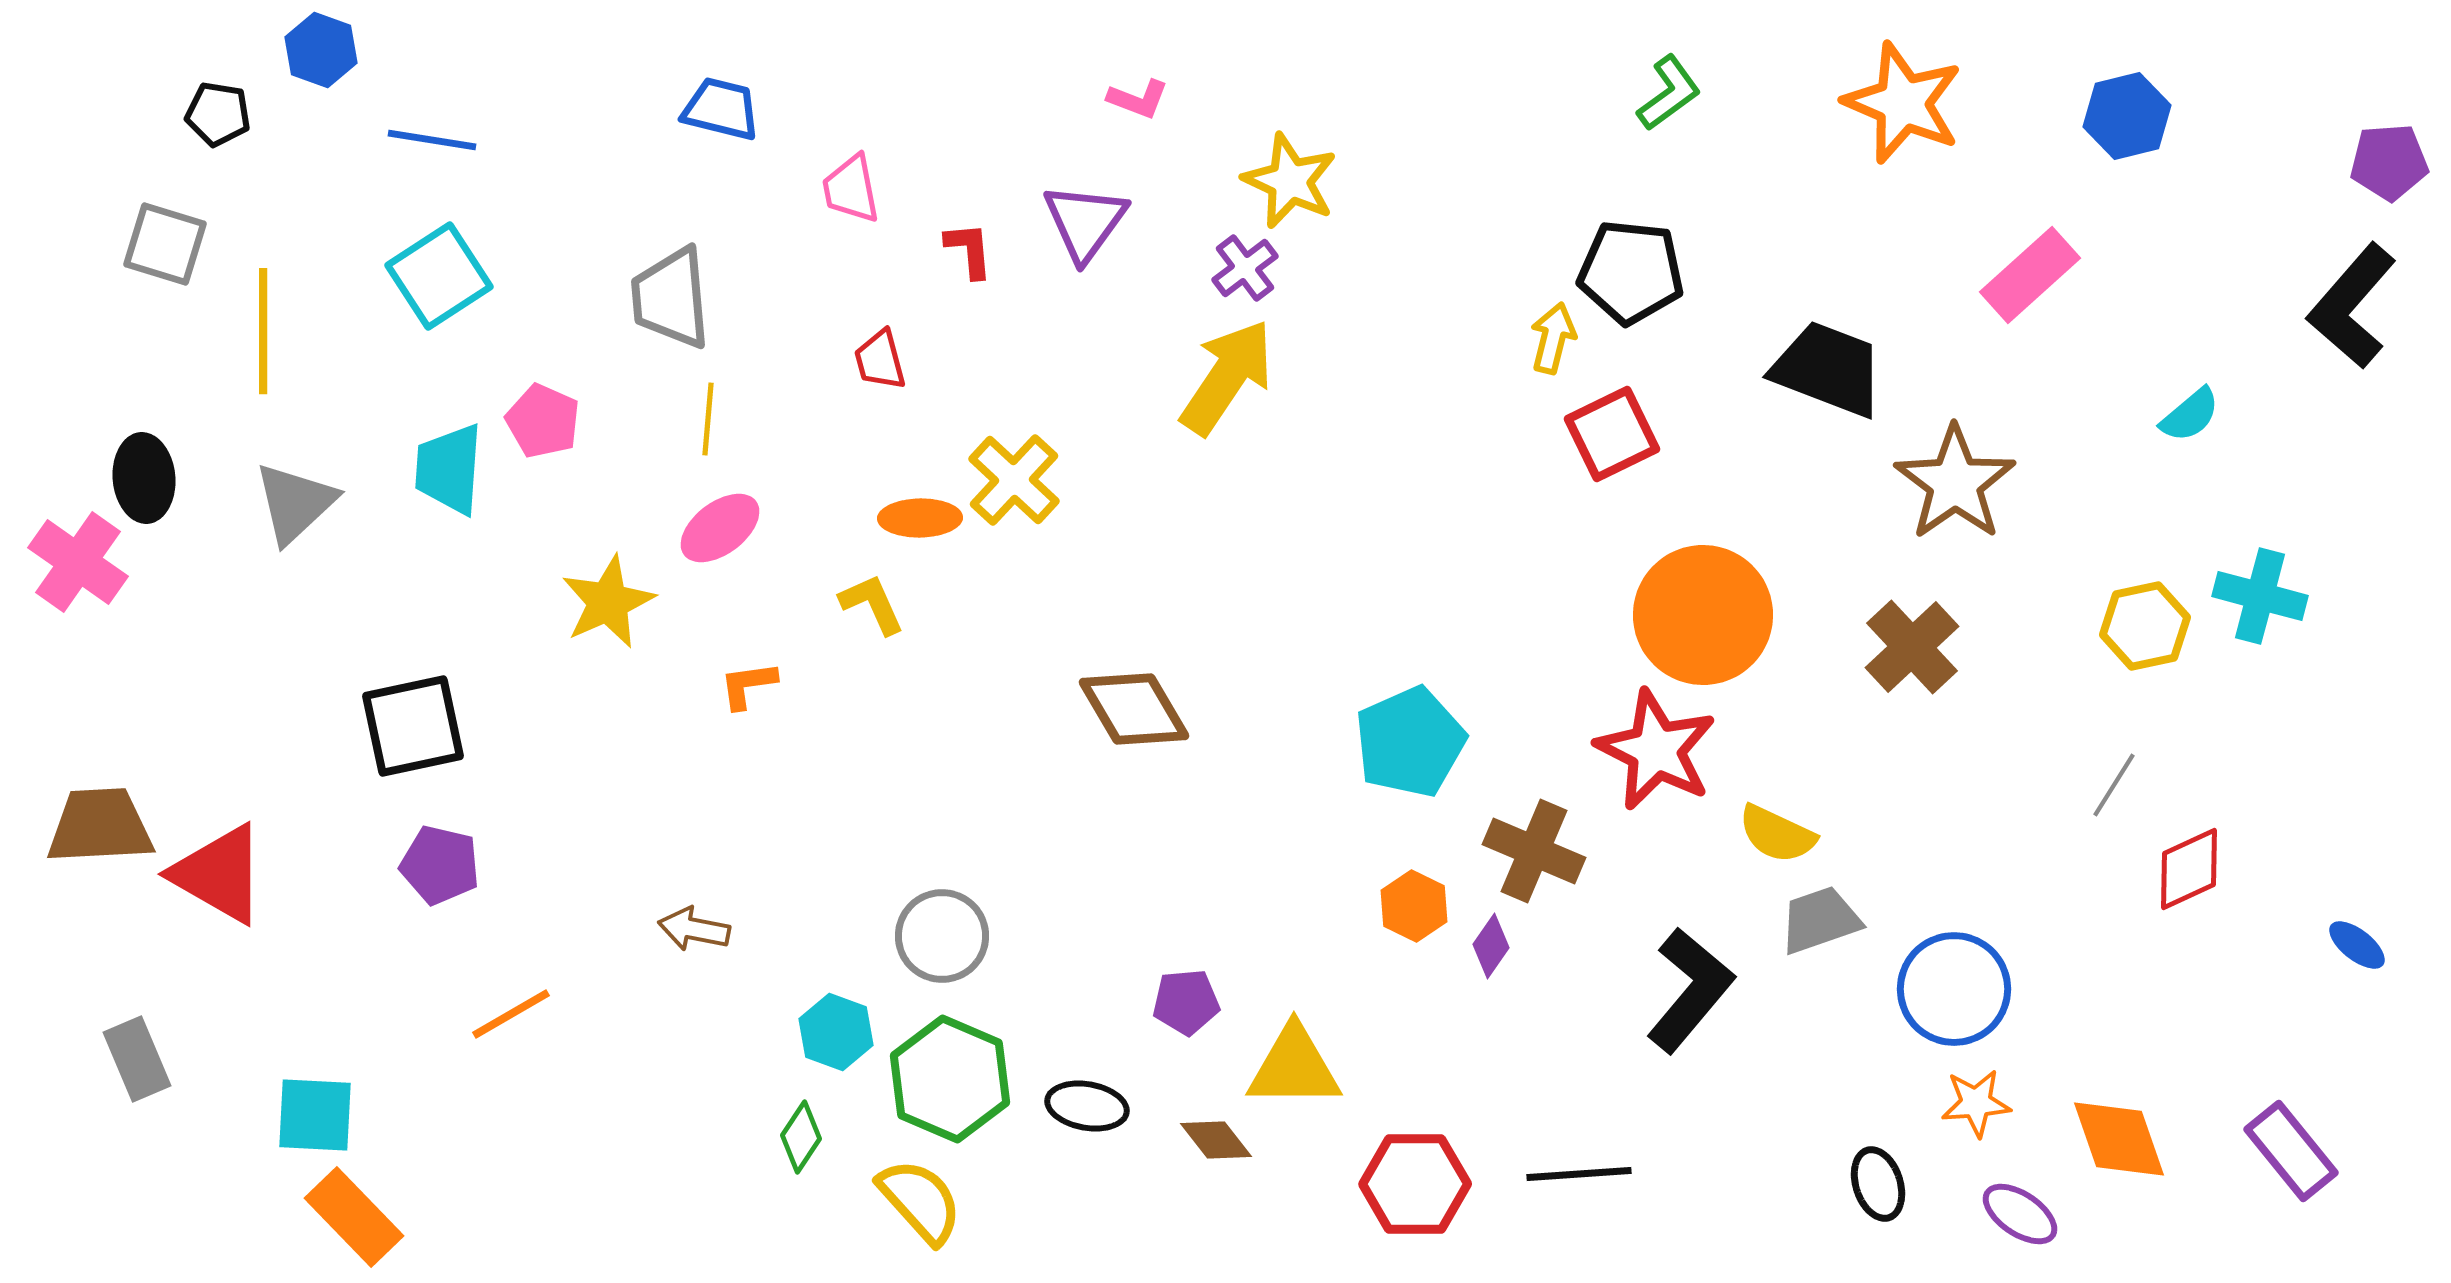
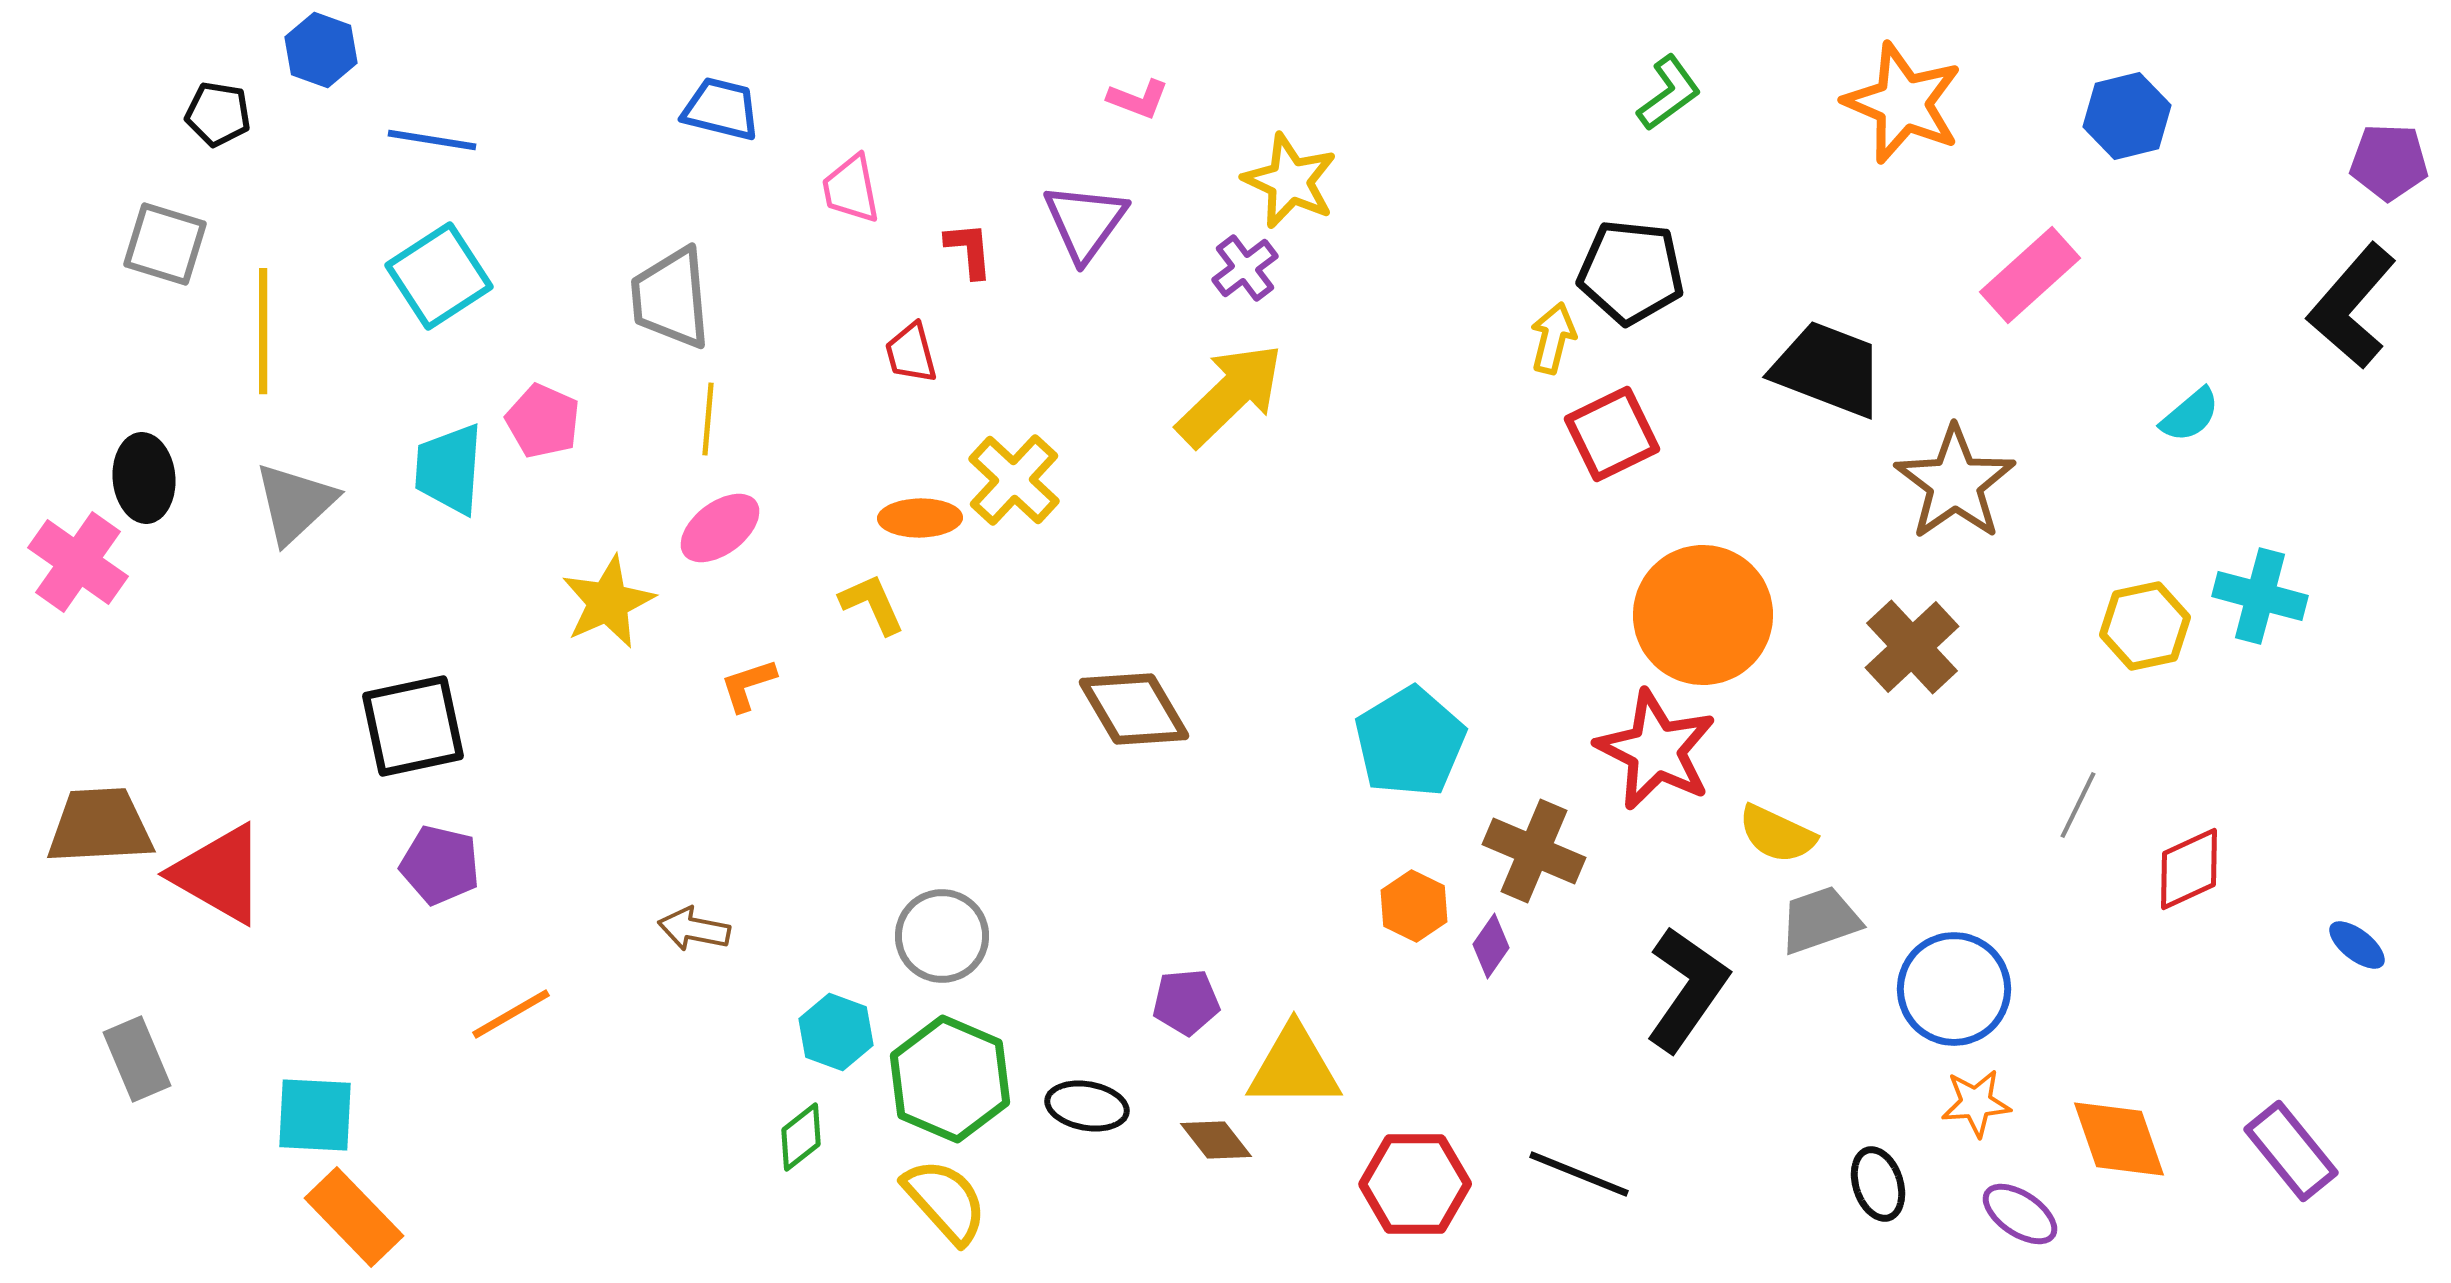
purple pentagon at (2389, 162): rotated 6 degrees clockwise
red trapezoid at (880, 360): moved 31 px right, 7 px up
yellow arrow at (1227, 377): moved 3 px right, 18 px down; rotated 12 degrees clockwise
orange L-shape at (748, 685): rotated 10 degrees counterclockwise
cyan pentagon at (1410, 742): rotated 7 degrees counterclockwise
gray line at (2114, 785): moved 36 px left, 20 px down; rotated 6 degrees counterclockwise
black L-shape at (1690, 990): moved 3 px left, 1 px up; rotated 5 degrees counterclockwise
green diamond at (801, 1137): rotated 18 degrees clockwise
black line at (1579, 1174): rotated 26 degrees clockwise
yellow semicircle at (920, 1201): moved 25 px right
